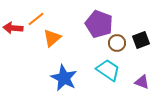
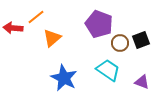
orange line: moved 2 px up
brown circle: moved 3 px right
